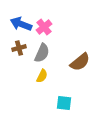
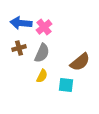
blue arrow: moved 1 px up; rotated 15 degrees counterclockwise
cyan square: moved 2 px right, 18 px up
